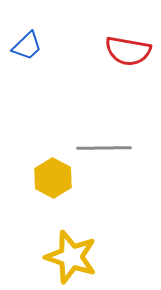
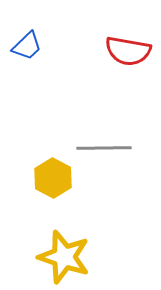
yellow star: moved 7 px left
